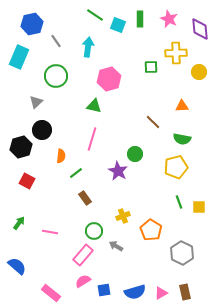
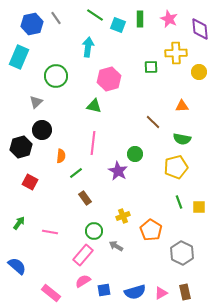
gray line at (56, 41): moved 23 px up
pink line at (92, 139): moved 1 px right, 4 px down; rotated 10 degrees counterclockwise
red square at (27, 181): moved 3 px right, 1 px down
